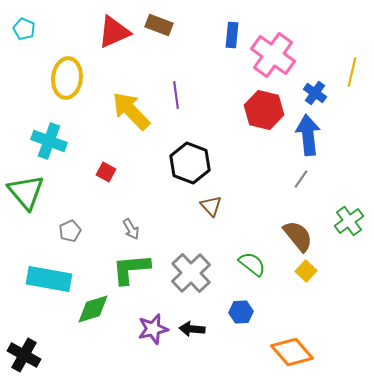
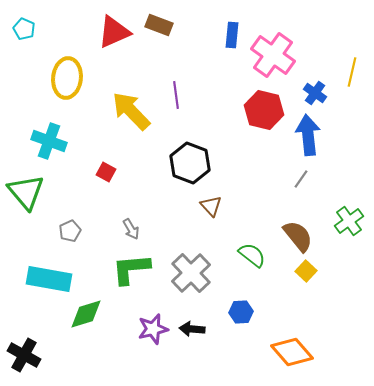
green semicircle: moved 9 px up
green diamond: moved 7 px left, 5 px down
